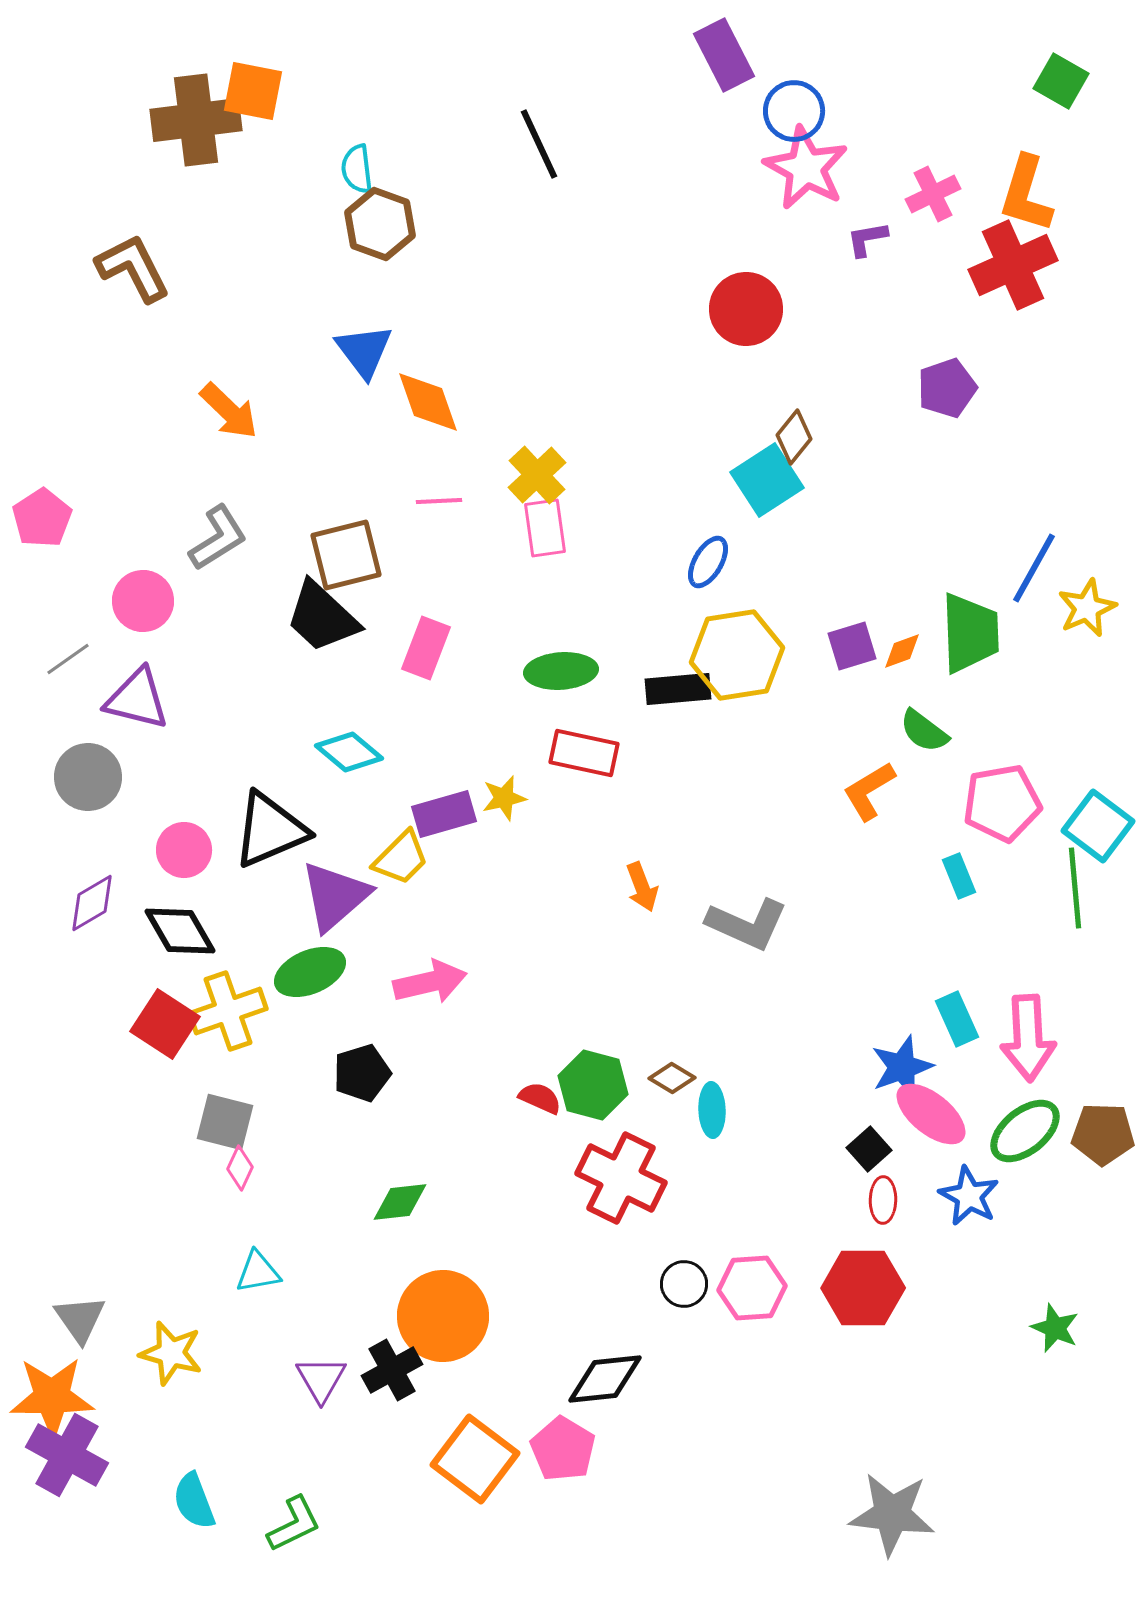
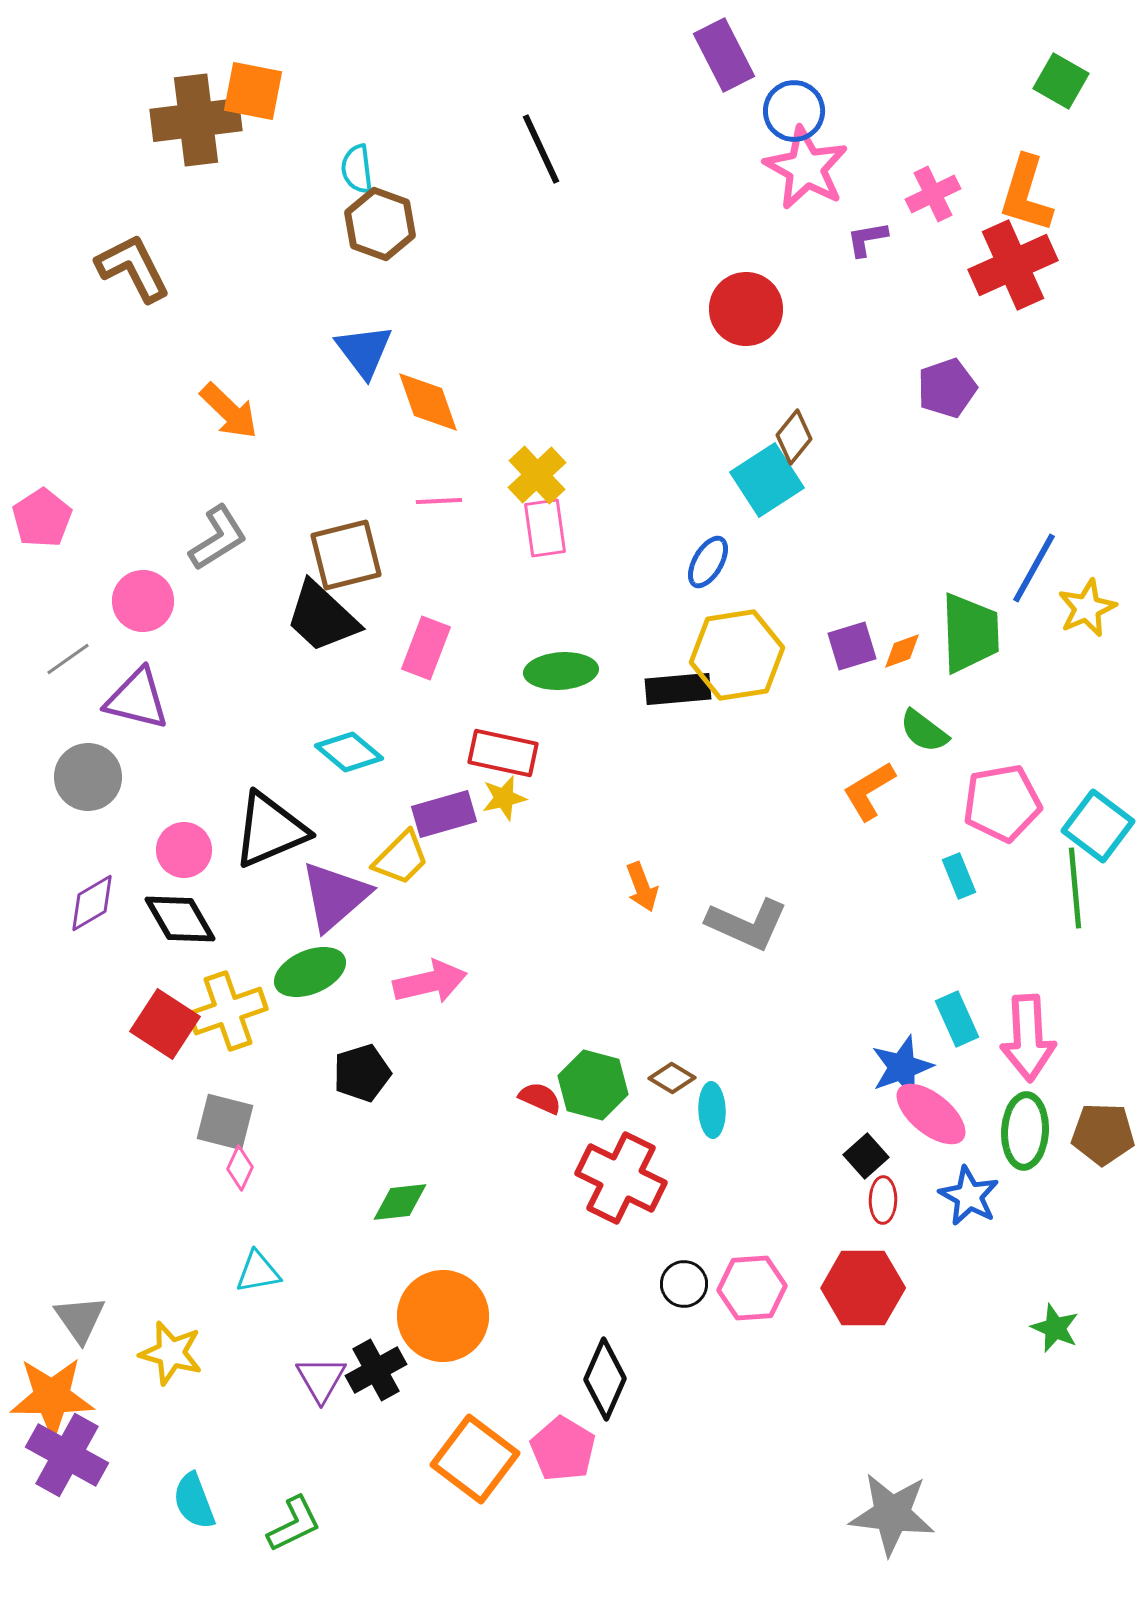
black line at (539, 144): moved 2 px right, 5 px down
red rectangle at (584, 753): moved 81 px left
black diamond at (180, 931): moved 12 px up
green ellipse at (1025, 1131): rotated 48 degrees counterclockwise
black square at (869, 1149): moved 3 px left, 7 px down
black cross at (392, 1370): moved 16 px left
black diamond at (605, 1379): rotated 60 degrees counterclockwise
